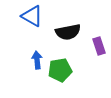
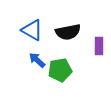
blue triangle: moved 14 px down
purple rectangle: rotated 18 degrees clockwise
blue arrow: rotated 42 degrees counterclockwise
